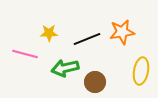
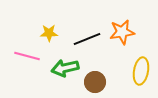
pink line: moved 2 px right, 2 px down
